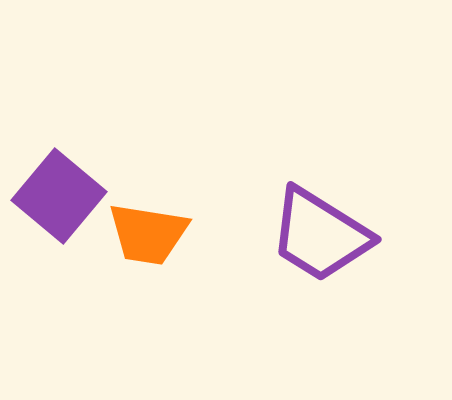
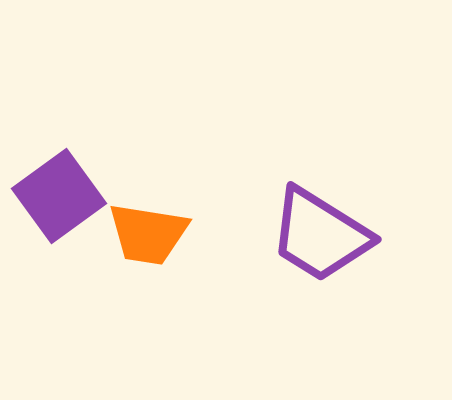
purple square: rotated 14 degrees clockwise
